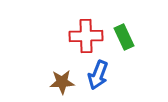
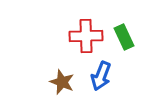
blue arrow: moved 3 px right, 1 px down
brown star: rotated 25 degrees clockwise
